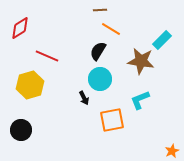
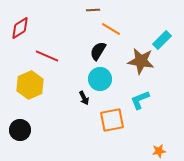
brown line: moved 7 px left
yellow hexagon: rotated 8 degrees counterclockwise
black circle: moved 1 px left
orange star: moved 13 px left; rotated 16 degrees clockwise
